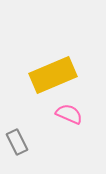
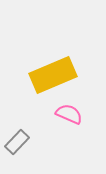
gray rectangle: rotated 70 degrees clockwise
